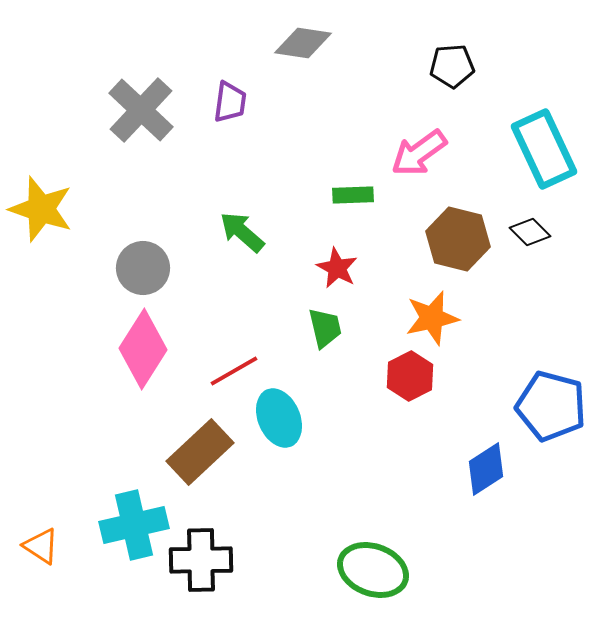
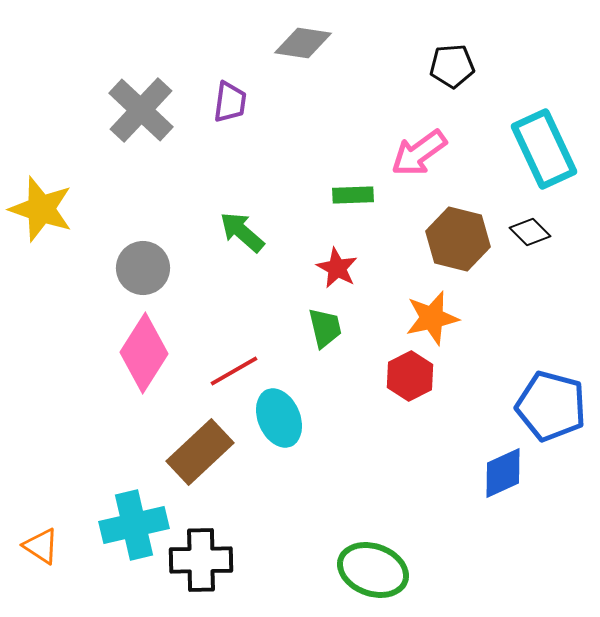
pink diamond: moved 1 px right, 4 px down
blue diamond: moved 17 px right, 4 px down; rotated 8 degrees clockwise
